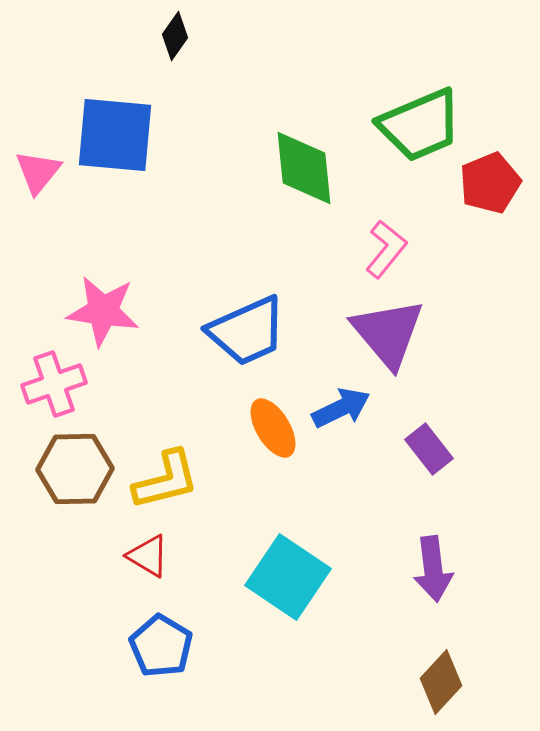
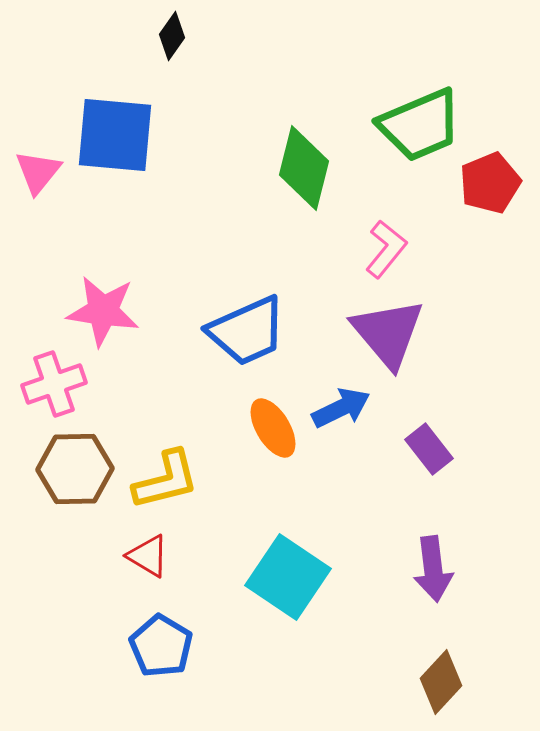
black diamond: moved 3 px left
green diamond: rotated 20 degrees clockwise
